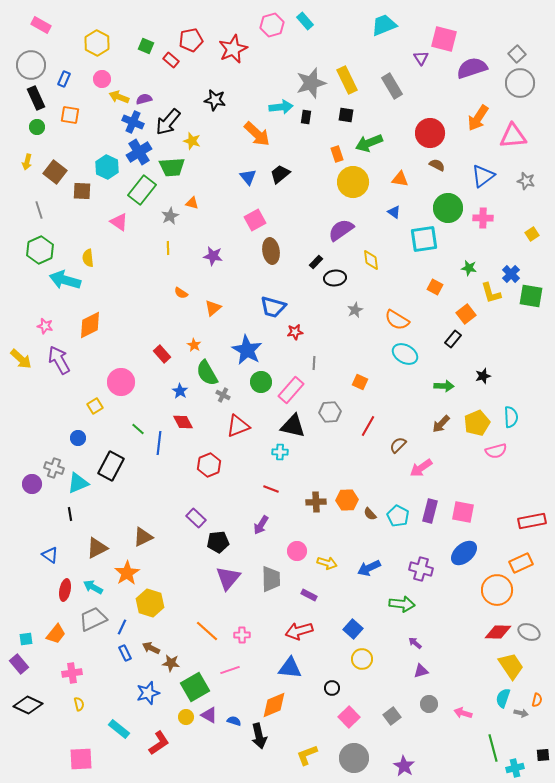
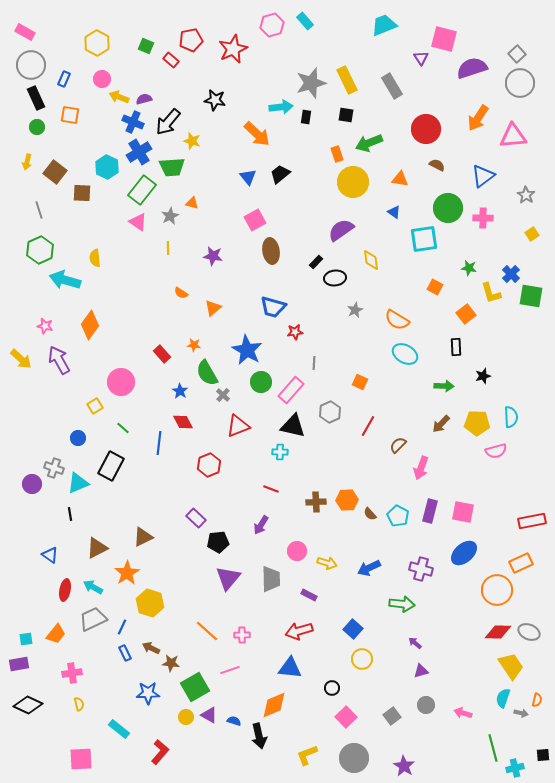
pink rectangle at (41, 25): moved 16 px left, 7 px down
red circle at (430, 133): moved 4 px left, 4 px up
gray star at (526, 181): moved 14 px down; rotated 18 degrees clockwise
brown square at (82, 191): moved 2 px down
pink triangle at (119, 222): moved 19 px right
yellow semicircle at (88, 258): moved 7 px right
orange diamond at (90, 325): rotated 28 degrees counterclockwise
black rectangle at (453, 339): moved 3 px right, 8 px down; rotated 42 degrees counterclockwise
orange star at (194, 345): rotated 24 degrees counterclockwise
gray cross at (223, 395): rotated 16 degrees clockwise
gray hexagon at (330, 412): rotated 20 degrees counterclockwise
yellow pentagon at (477, 423): rotated 25 degrees clockwise
green line at (138, 429): moved 15 px left, 1 px up
pink arrow at (421, 468): rotated 35 degrees counterclockwise
purple rectangle at (19, 664): rotated 60 degrees counterclockwise
blue star at (148, 693): rotated 15 degrees clockwise
gray circle at (429, 704): moved 3 px left, 1 px down
pink square at (349, 717): moved 3 px left
red L-shape at (159, 743): moved 1 px right, 9 px down; rotated 15 degrees counterclockwise
